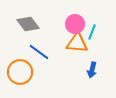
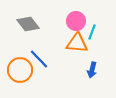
pink circle: moved 1 px right, 3 px up
blue line: moved 7 px down; rotated 10 degrees clockwise
orange circle: moved 2 px up
